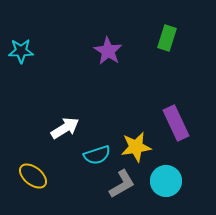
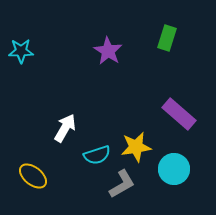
purple rectangle: moved 3 px right, 9 px up; rotated 24 degrees counterclockwise
white arrow: rotated 28 degrees counterclockwise
cyan circle: moved 8 px right, 12 px up
